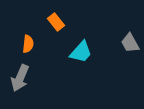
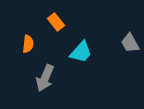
gray arrow: moved 25 px right
